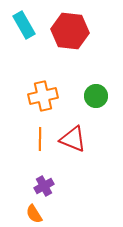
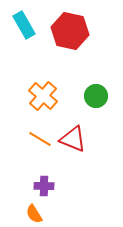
red hexagon: rotated 6 degrees clockwise
orange cross: rotated 36 degrees counterclockwise
orange line: rotated 60 degrees counterclockwise
purple cross: rotated 30 degrees clockwise
